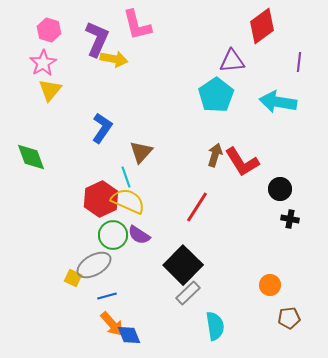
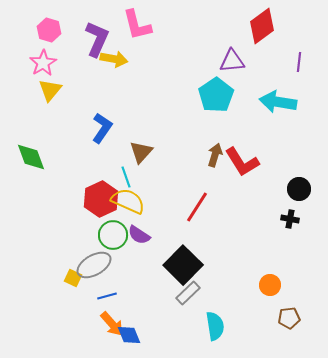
black circle: moved 19 px right
